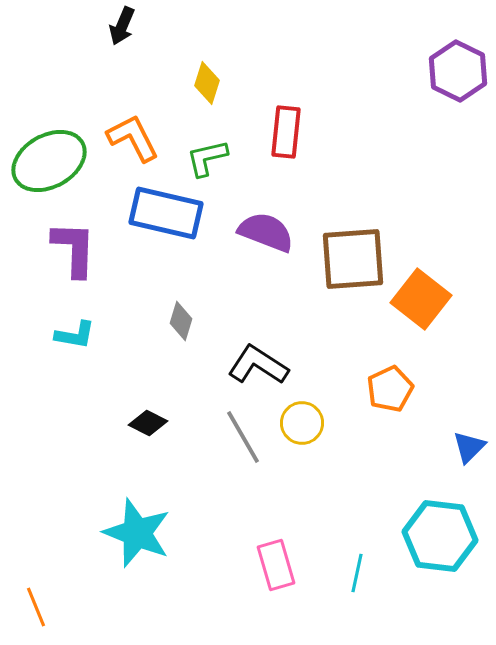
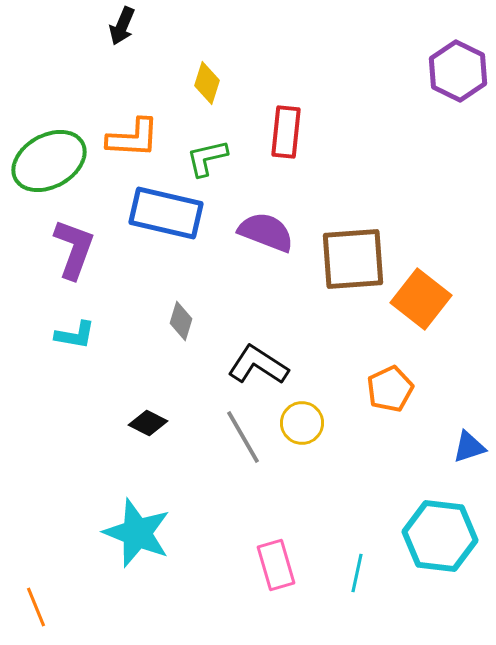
orange L-shape: rotated 120 degrees clockwise
purple L-shape: rotated 18 degrees clockwise
blue triangle: rotated 27 degrees clockwise
